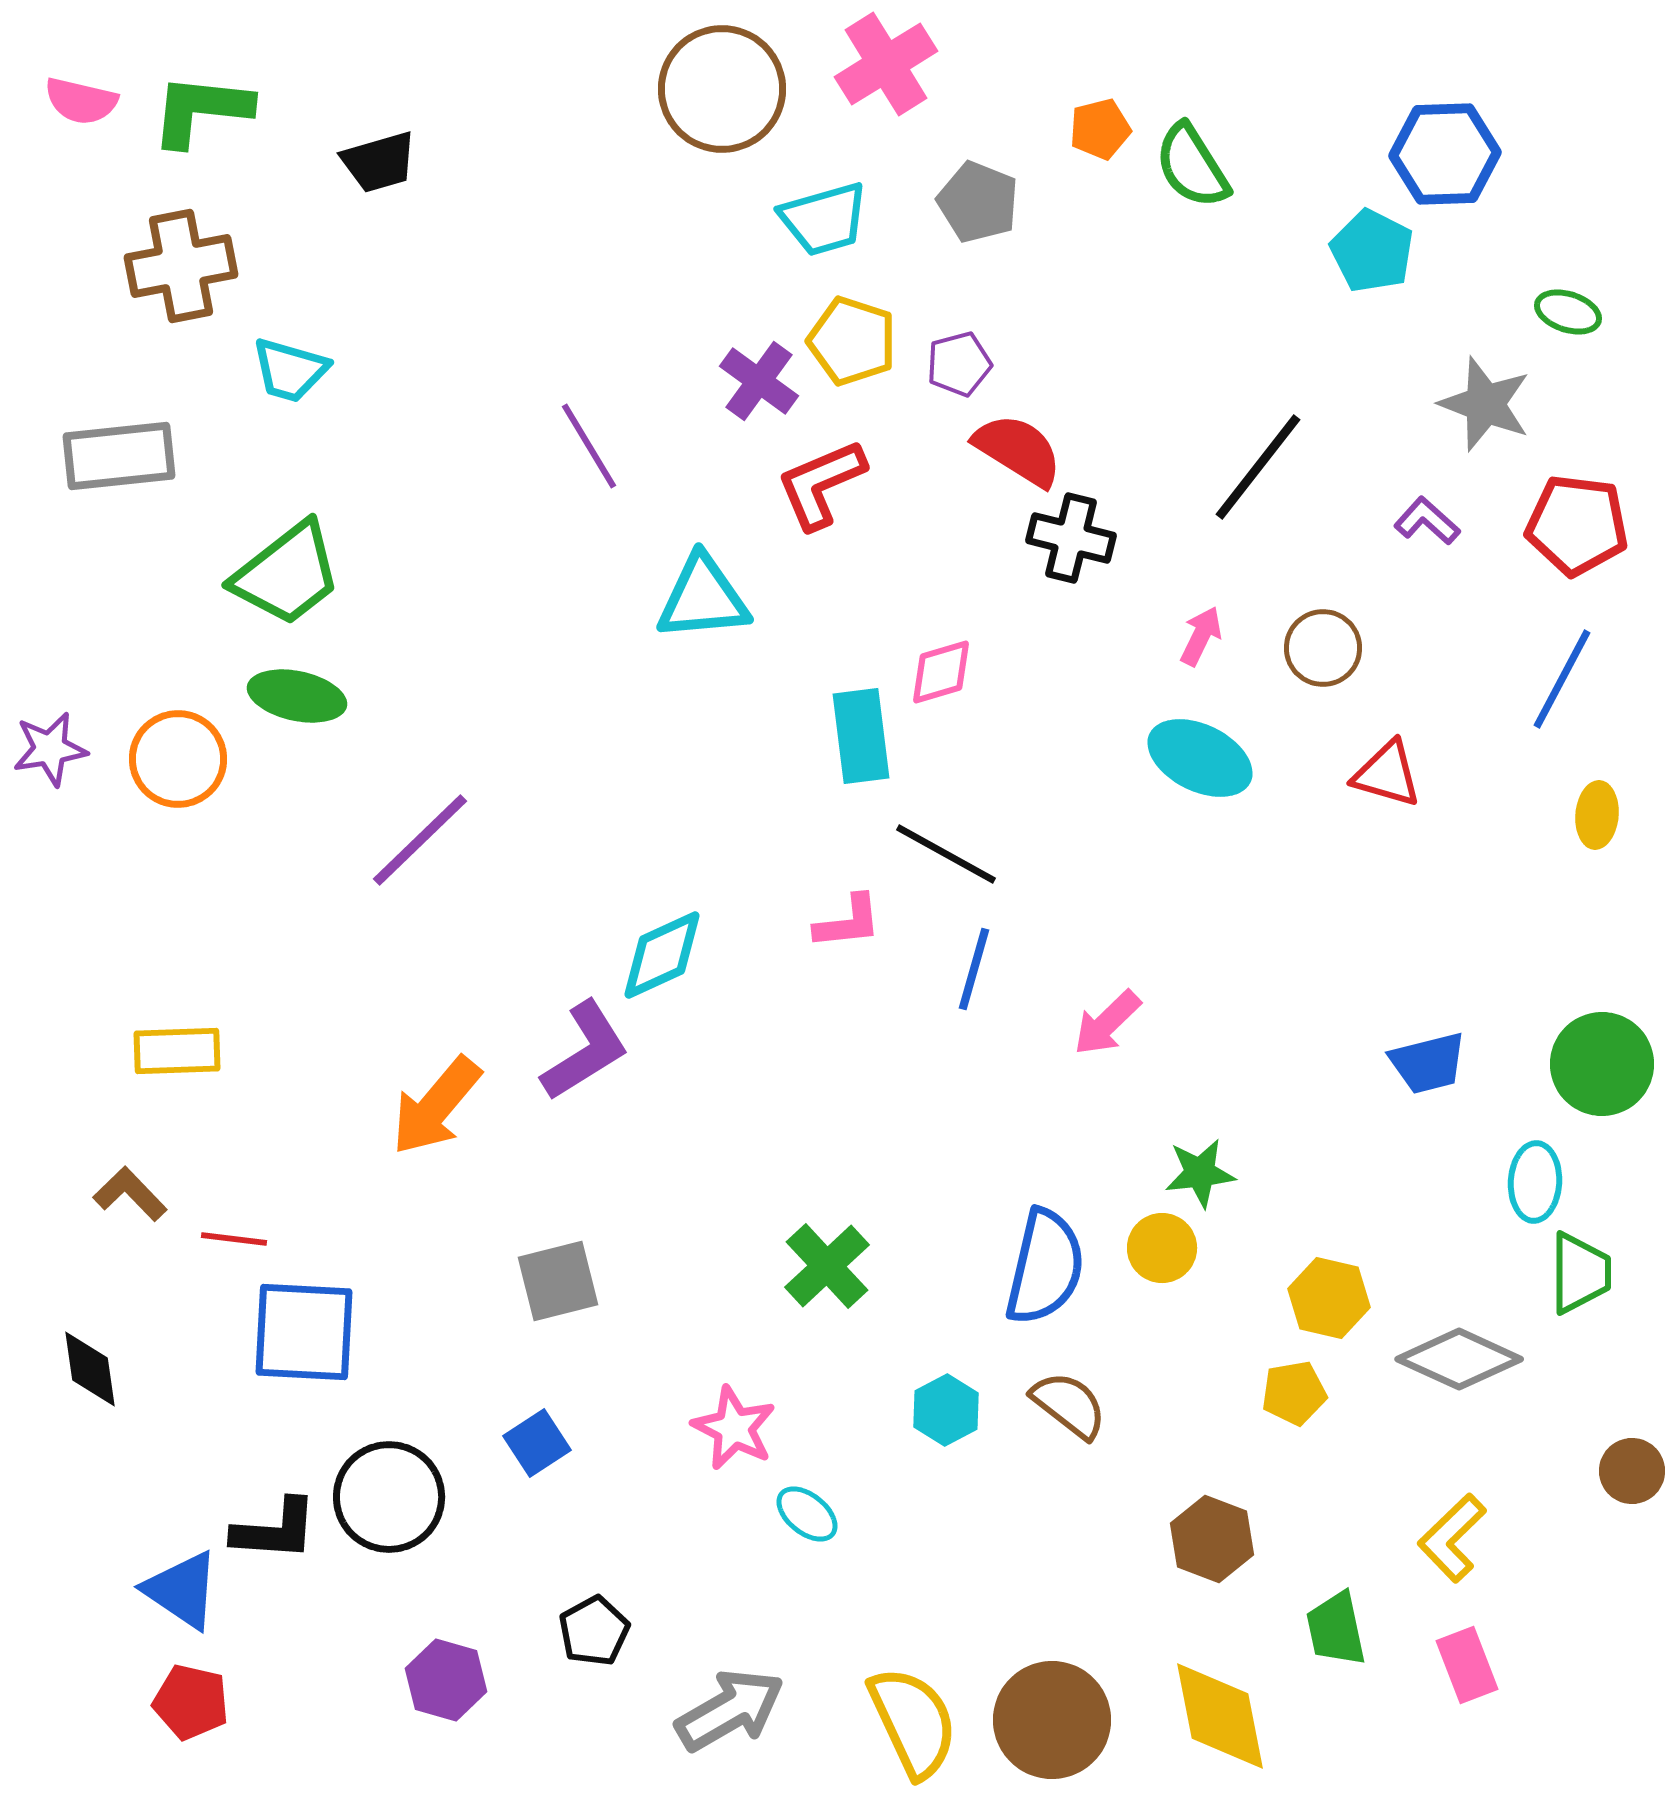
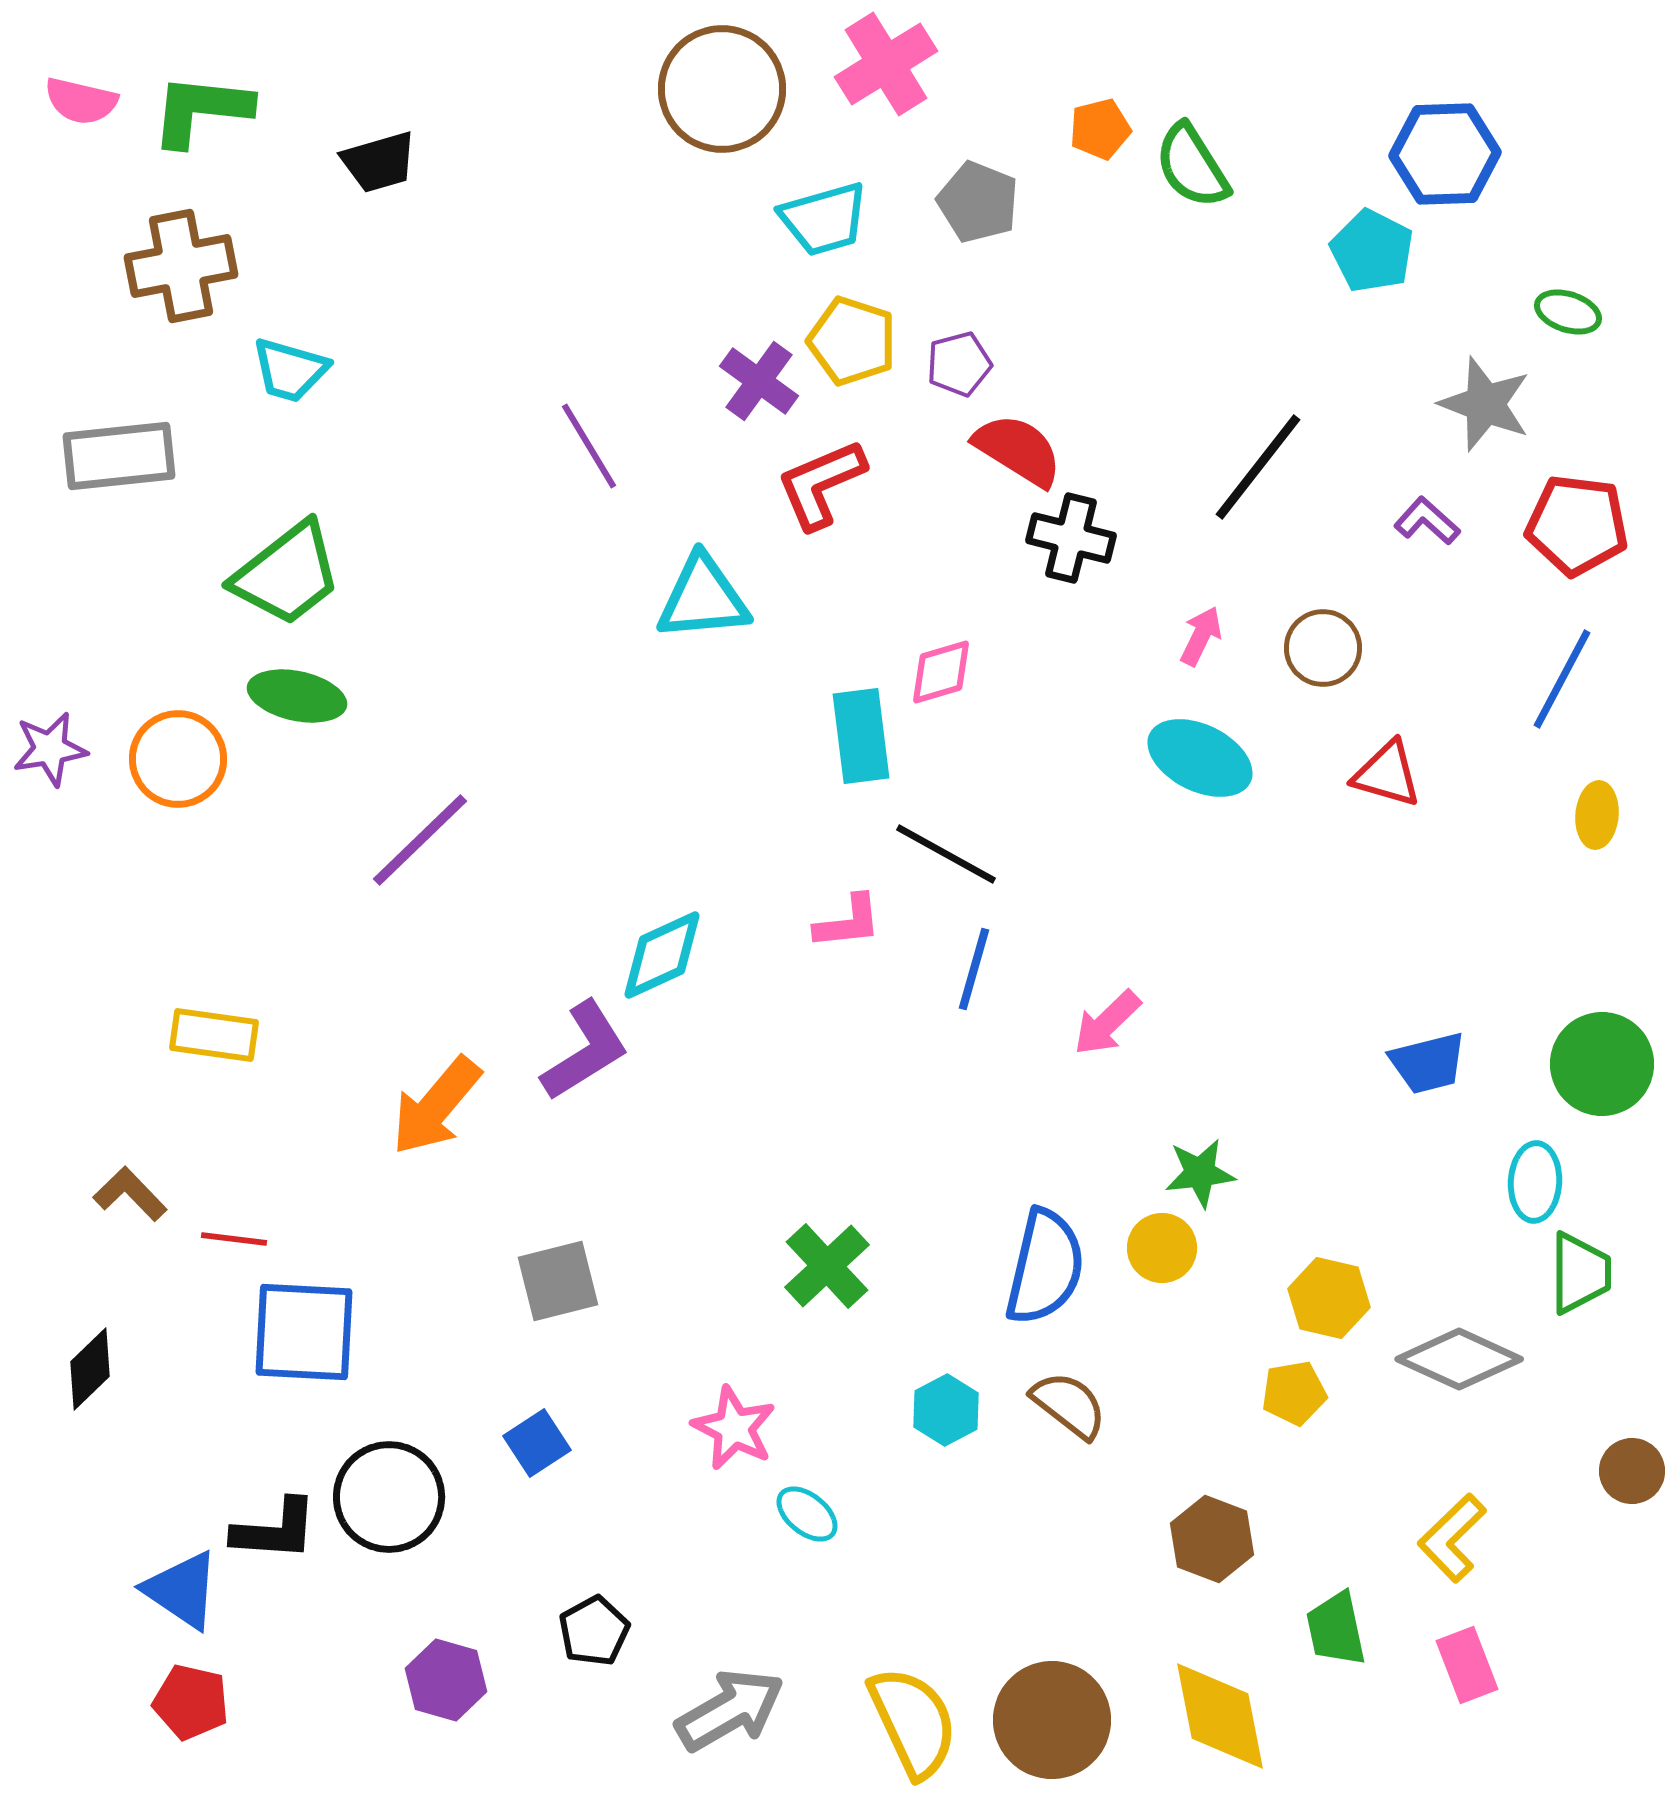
yellow rectangle at (177, 1051): moved 37 px right, 16 px up; rotated 10 degrees clockwise
black diamond at (90, 1369): rotated 54 degrees clockwise
